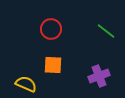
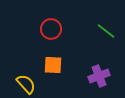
yellow semicircle: rotated 25 degrees clockwise
